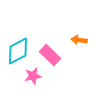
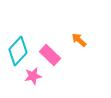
orange arrow: rotated 35 degrees clockwise
cyan diamond: rotated 20 degrees counterclockwise
